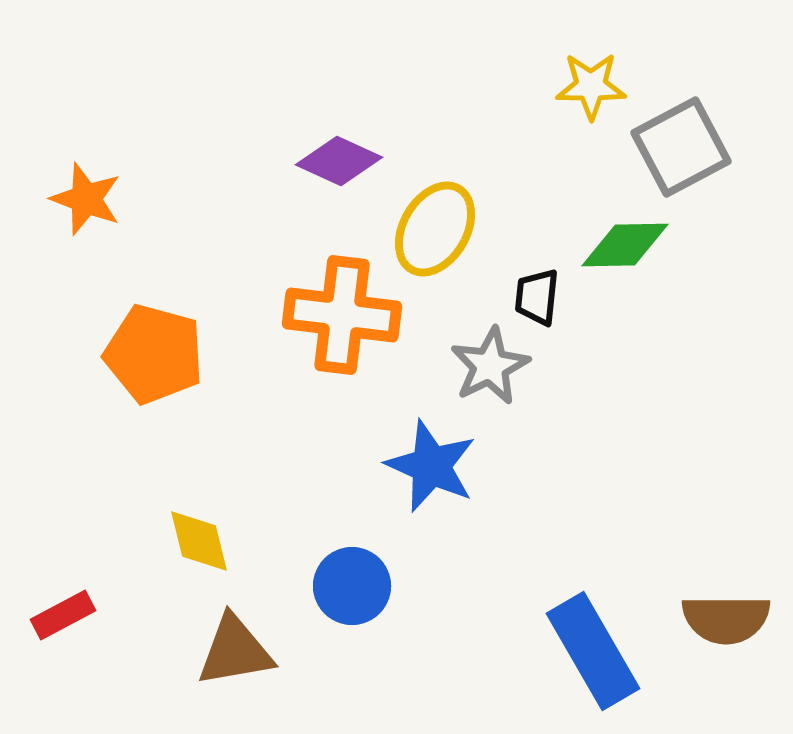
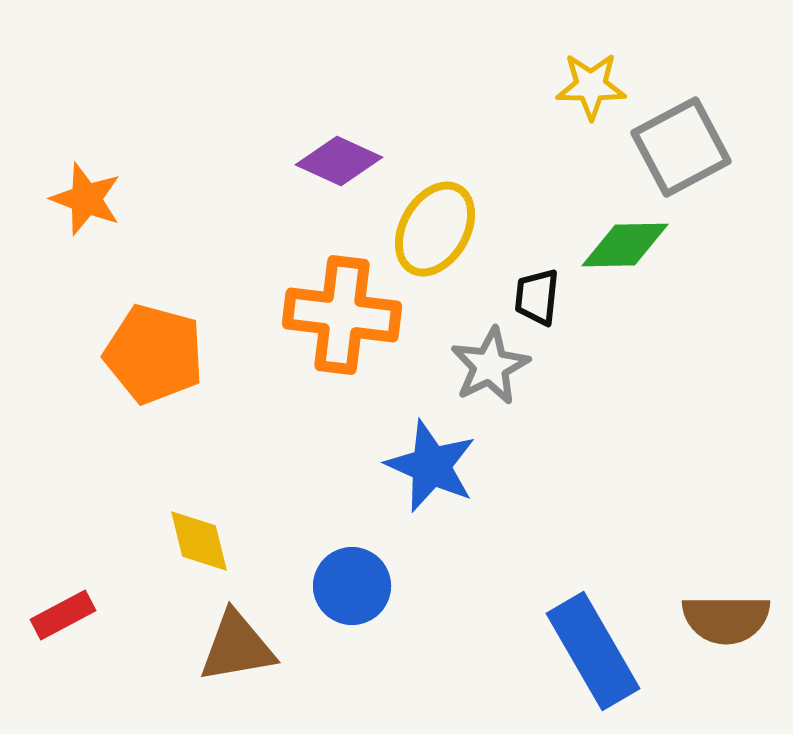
brown triangle: moved 2 px right, 4 px up
